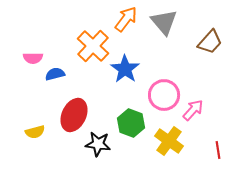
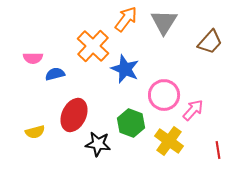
gray triangle: rotated 12 degrees clockwise
blue star: rotated 12 degrees counterclockwise
